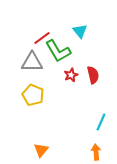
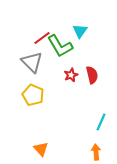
cyan triangle: rotated 14 degrees clockwise
green L-shape: moved 2 px right, 5 px up
gray triangle: rotated 45 degrees clockwise
red semicircle: moved 1 px left
orange triangle: moved 1 px up; rotated 21 degrees counterclockwise
